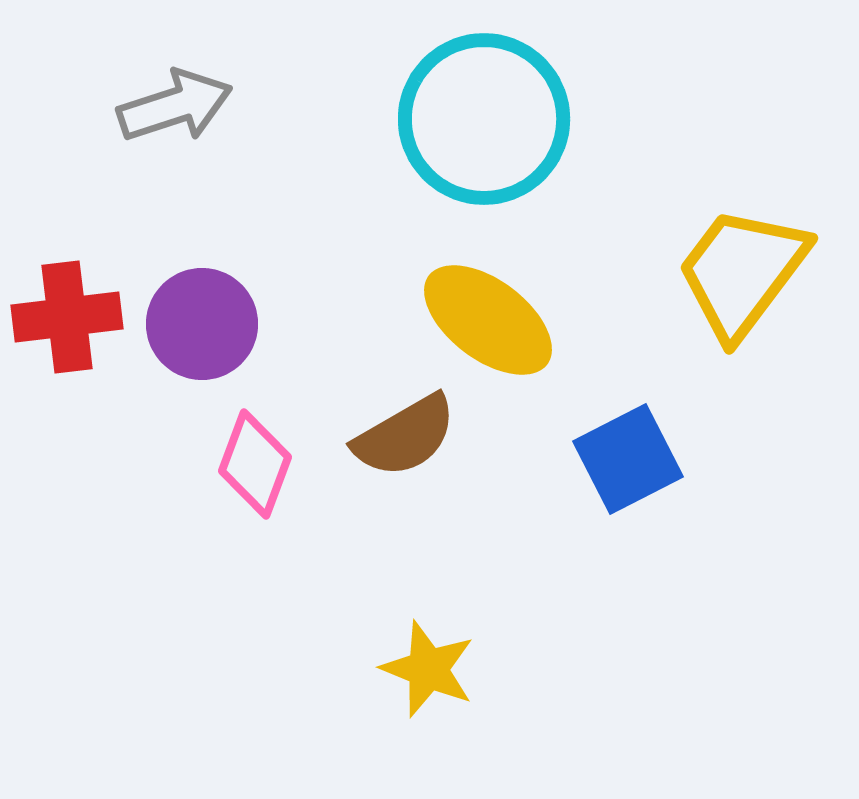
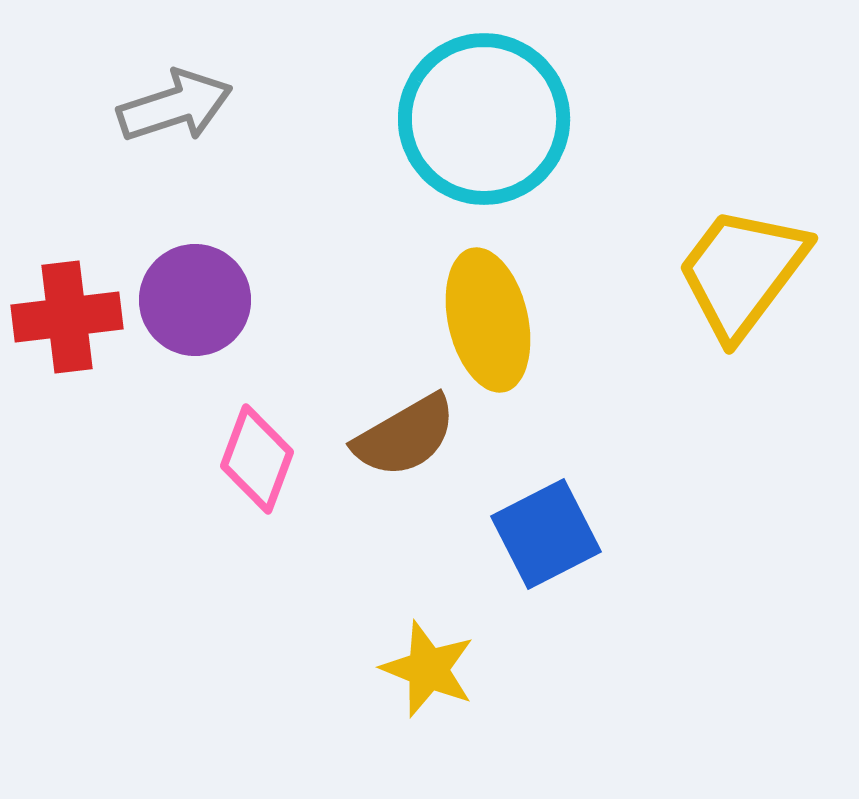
yellow ellipse: rotated 40 degrees clockwise
purple circle: moved 7 px left, 24 px up
blue square: moved 82 px left, 75 px down
pink diamond: moved 2 px right, 5 px up
